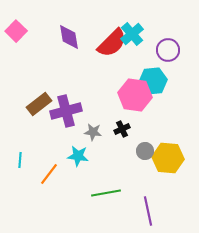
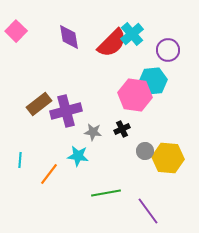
purple line: rotated 24 degrees counterclockwise
